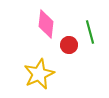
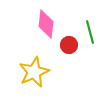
yellow star: moved 5 px left, 2 px up
